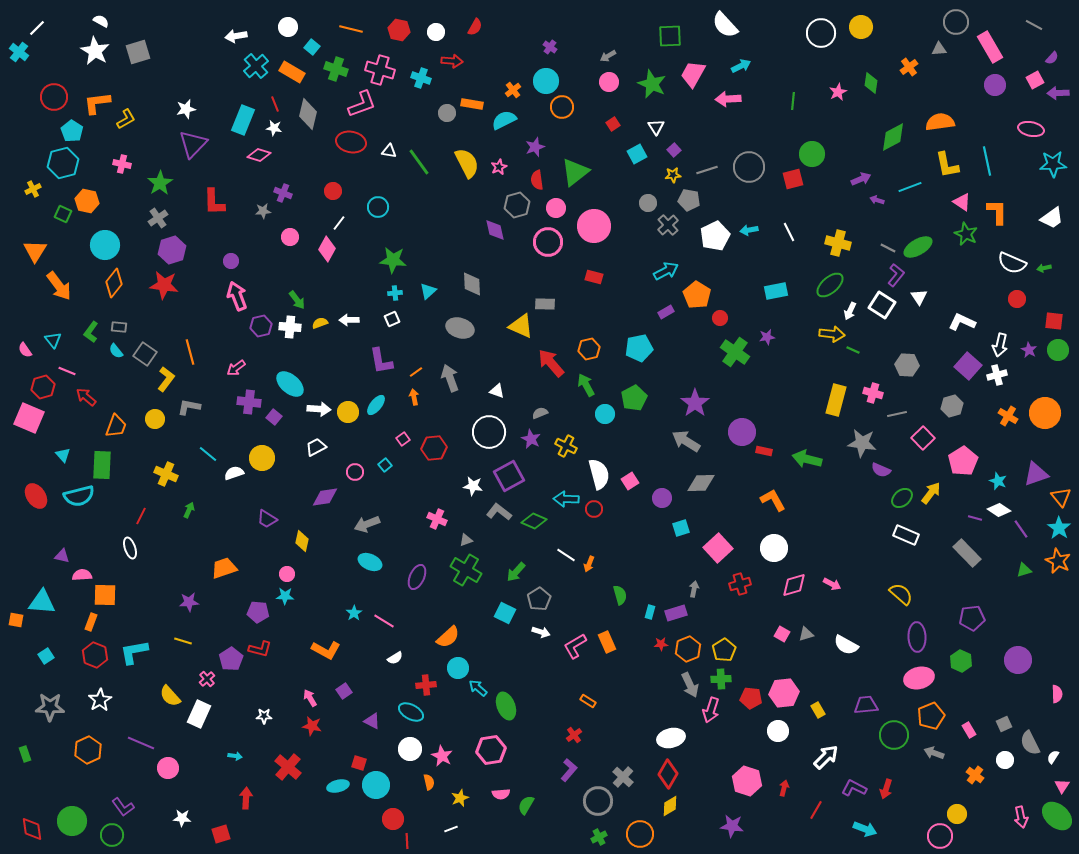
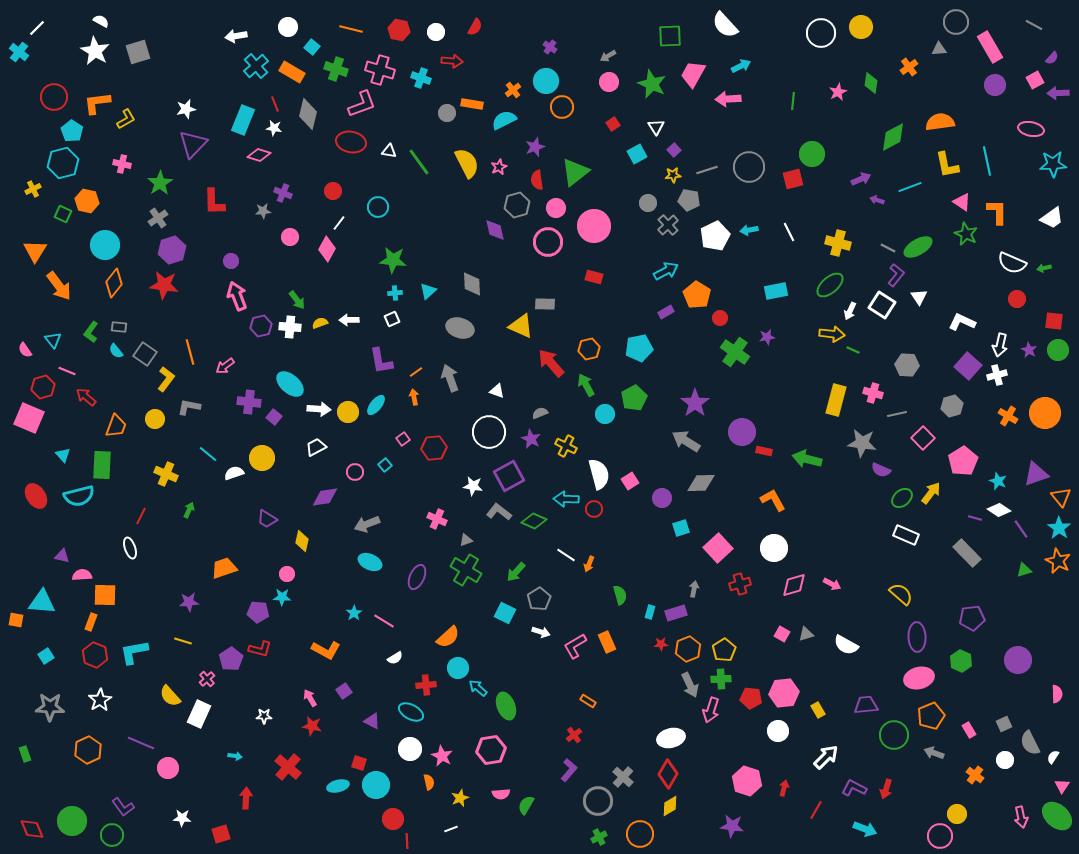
pink arrow at (236, 368): moved 11 px left, 2 px up
cyan star at (285, 596): moved 3 px left, 1 px down
red diamond at (32, 829): rotated 15 degrees counterclockwise
